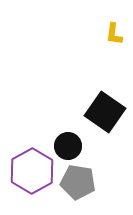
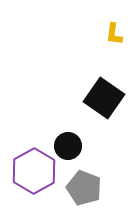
black square: moved 1 px left, 14 px up
purple hexagon: moved 2 px right
gray pentagon: moved 6 px right, 6 px down; rotated 12 degrees clockwise
